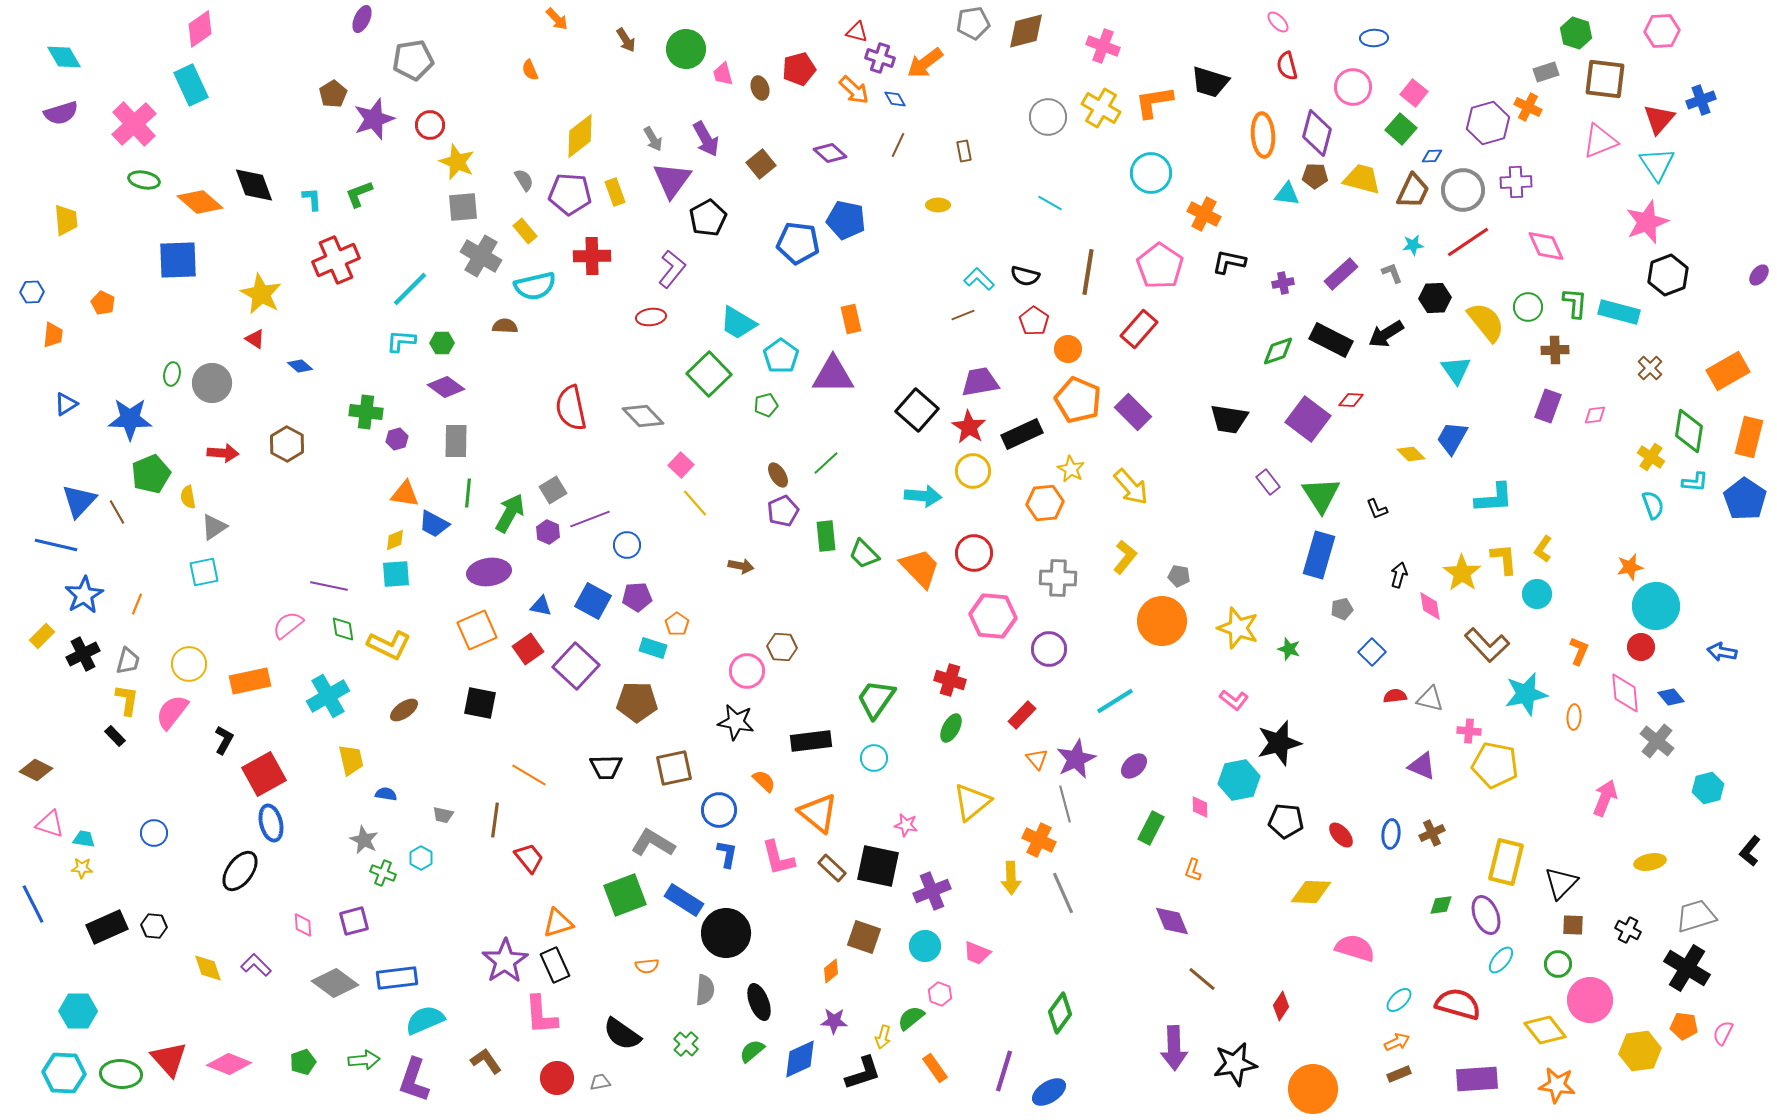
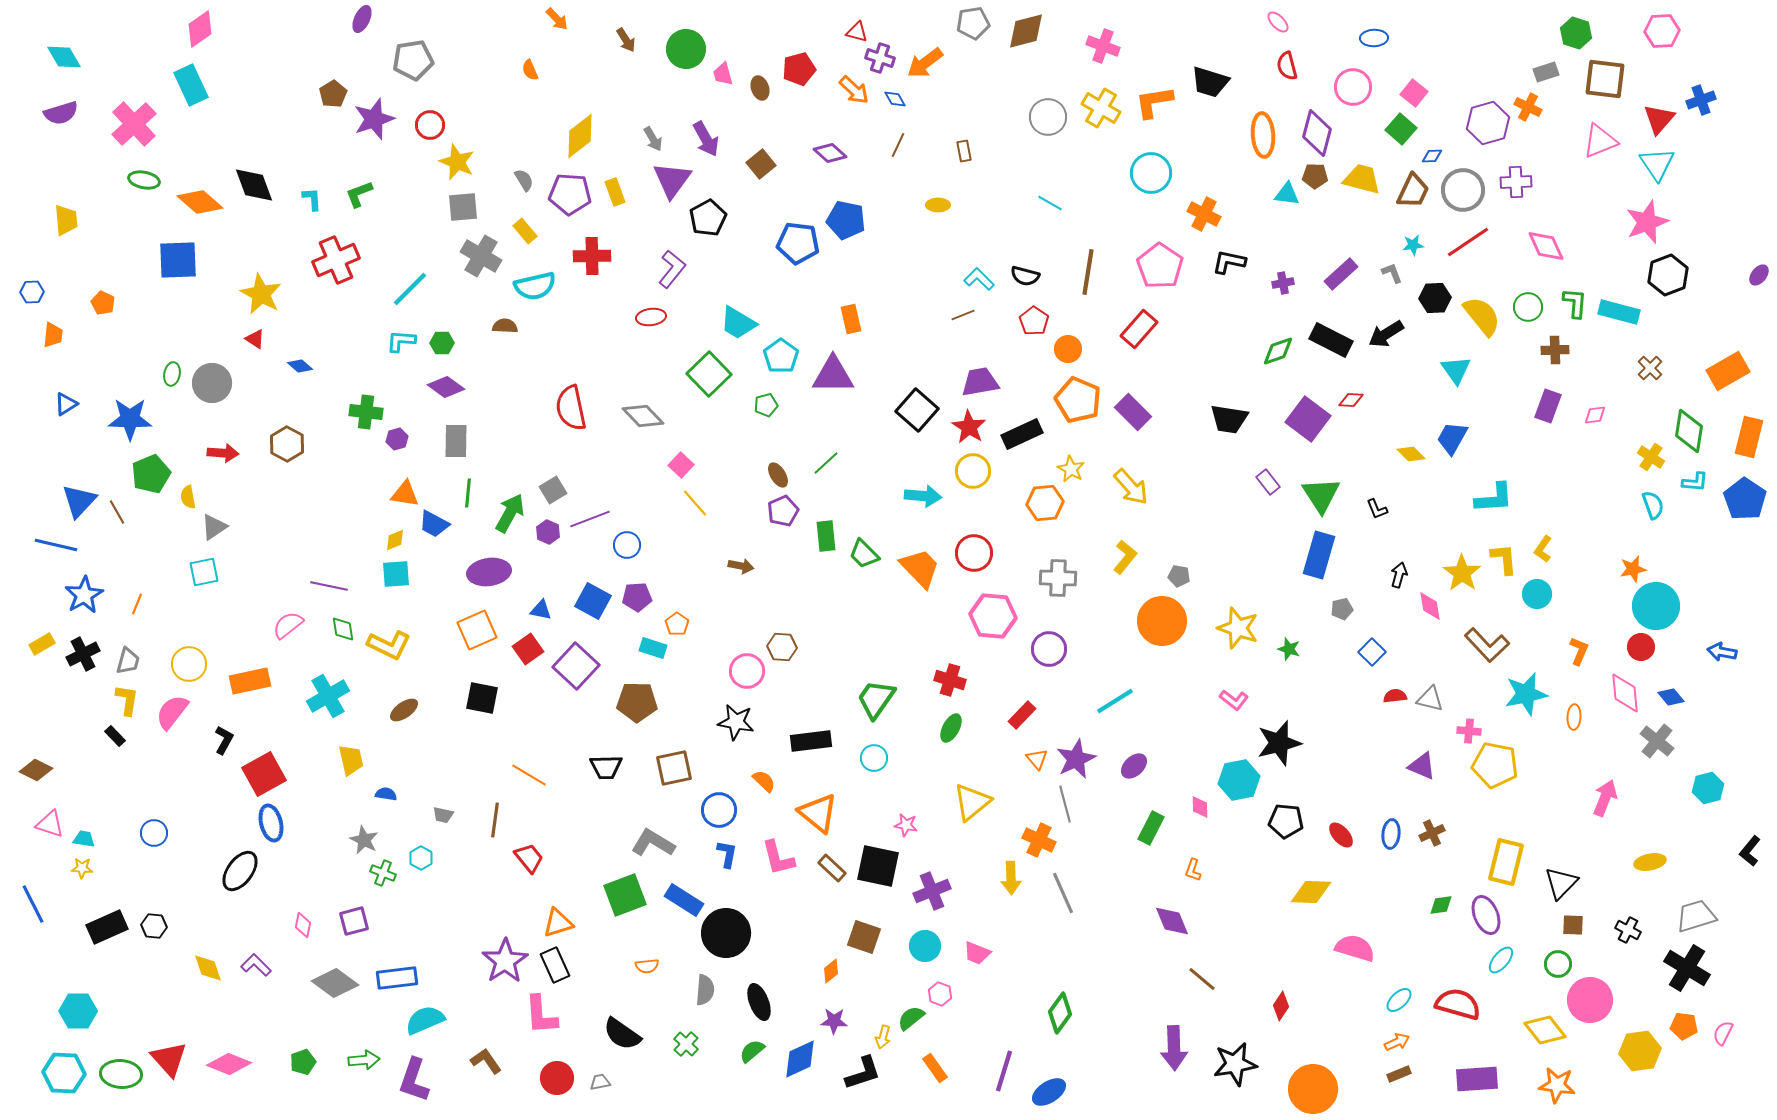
yellow semicircle at (1486, 322): moved 4 px left, 6 px up
orange star at (1630, 567): moved 3 px right, 2 px down
blue triangle at (541, 606): moved 4 px down
yellow rectangle at (42, 636): moved 8 px down; rotated 15 degrees clockwise
black square at (480, 703): moved 2 px right, 5 px up
pink diamond at (303, 925): rotated 15 degrees clockwise
